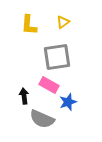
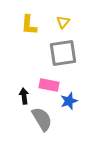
yellow triangle: rotated 16 degrees counterclockwise
gray square: moved 6 px right, 4 px up
pink rectangle: rotated 18 degrees counterclockwise
blue star: moved 1 px right, 1 px up
gray semicircle: rotated 145 degrees counterclockwise
